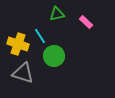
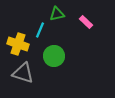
cyan line: moved 6 px up; rotated 56 degrees clockwise
